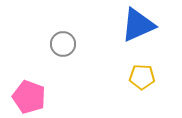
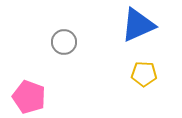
gray circle: moved 1 px right, 2 px up
yellow pentagon: moved 2 px right, 3 px up
